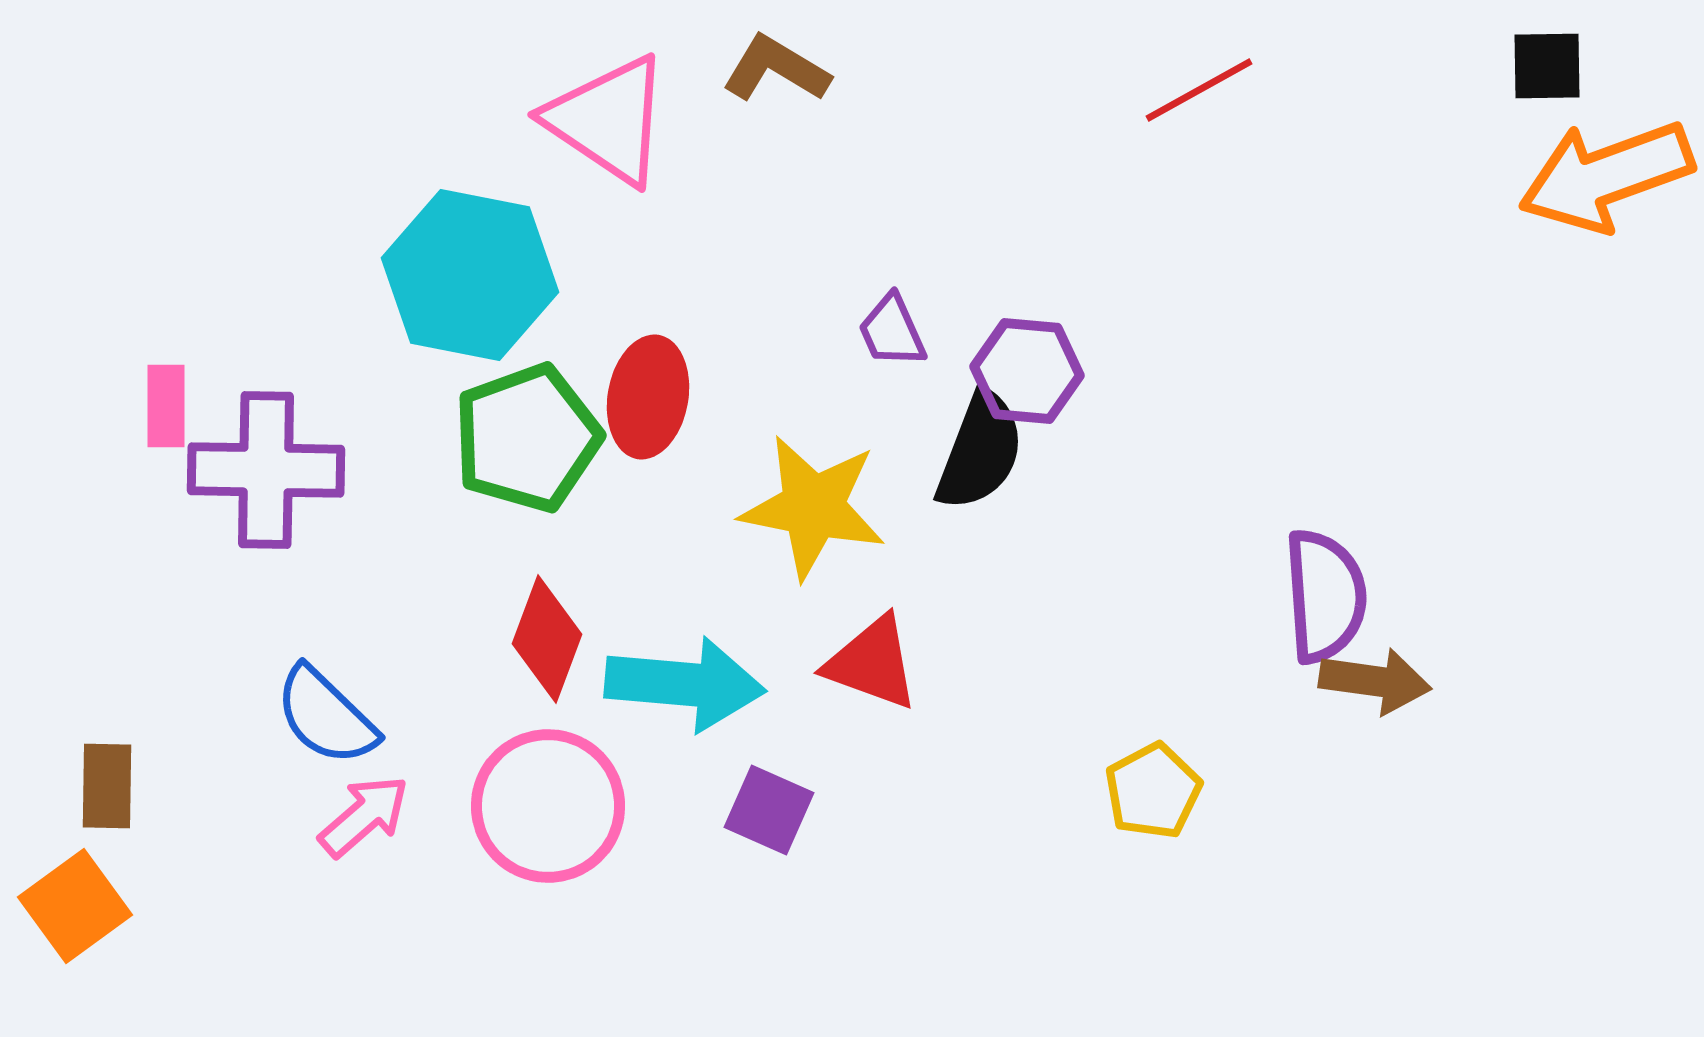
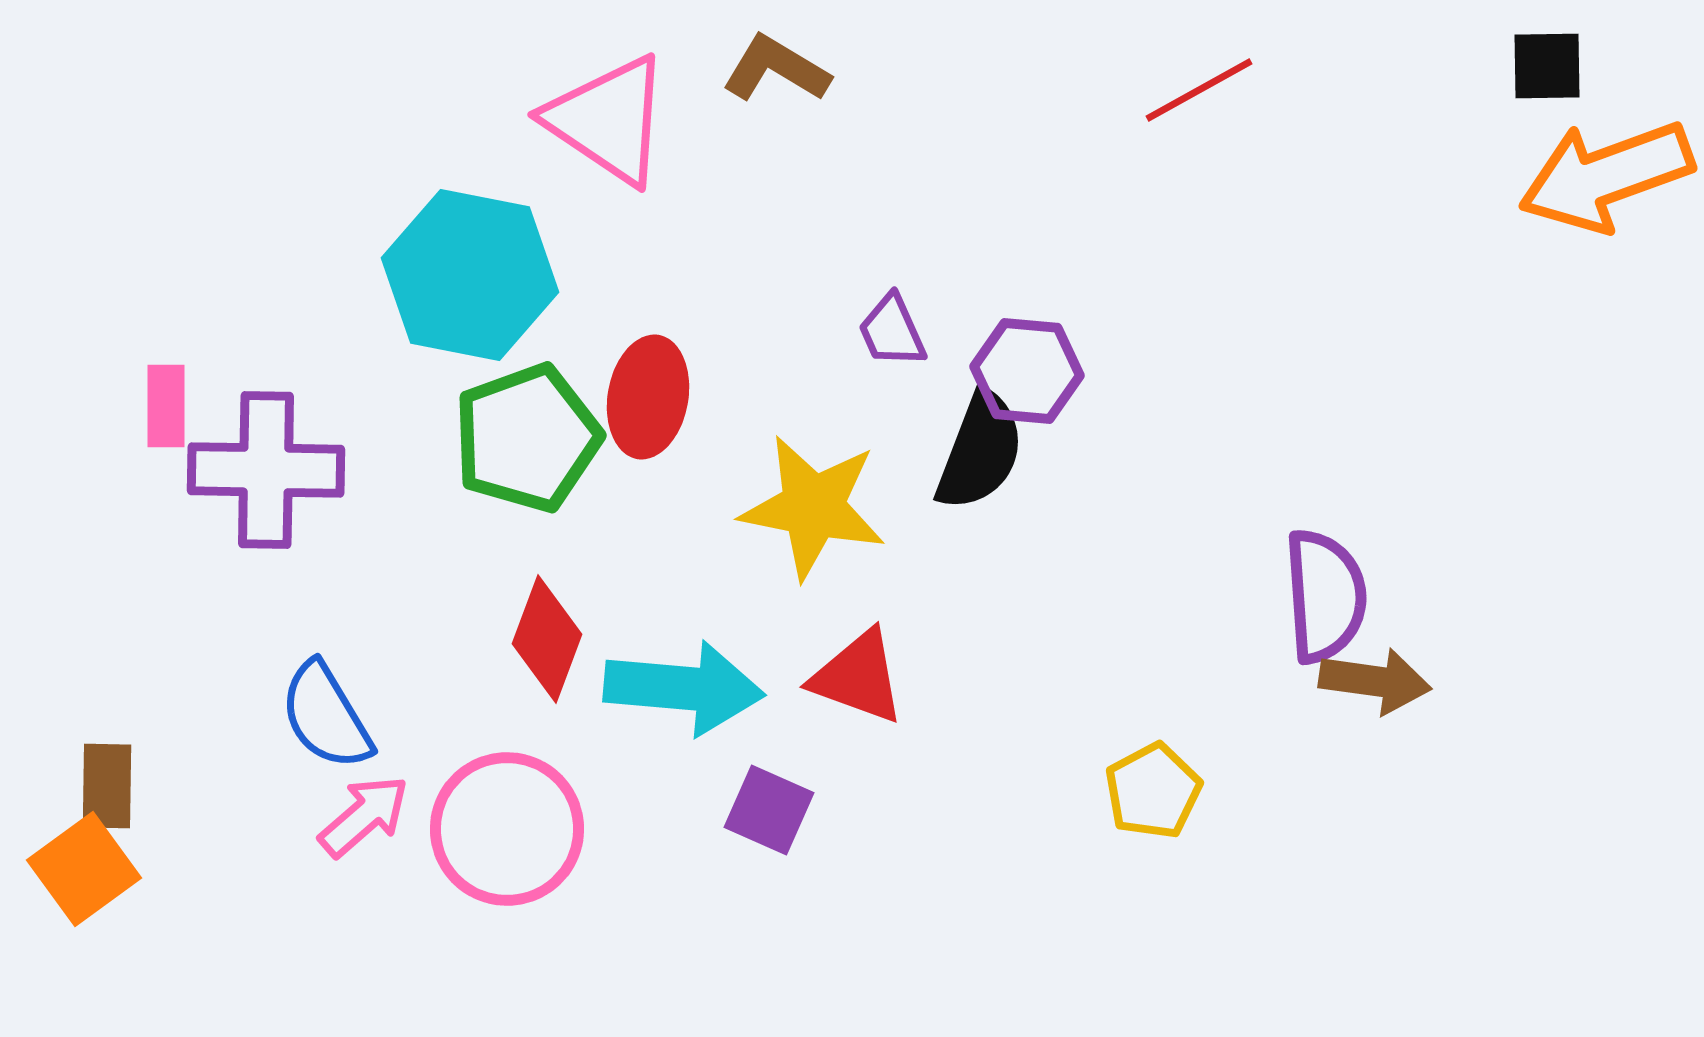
red triangle: moved 14 px left, 14 px down
cyan arrow: moved 1 px left, 4 px down
blue semicircle: rotated 15 degrees clockwise
pink circle: moved 41 px left, 23 px down
orange square: moved 9 px right, 37 px up
